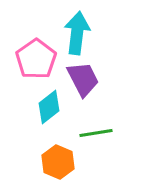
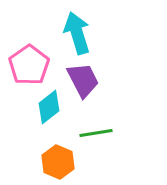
cyan arrow: rotated 24 degrees counterclockwise
pink pentagon: moved 7 px left, 6 px down
purple trapezoid: moved 1 px down
